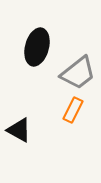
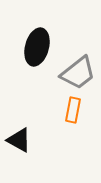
orange rectangle: rotated 15 degrees counterclockwise
black triangle: moved 10 px down
